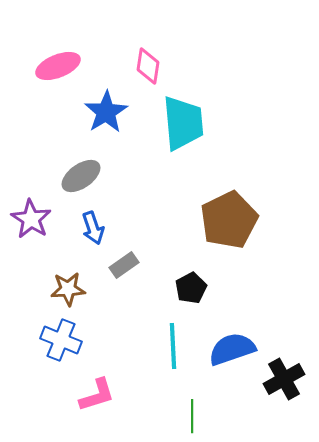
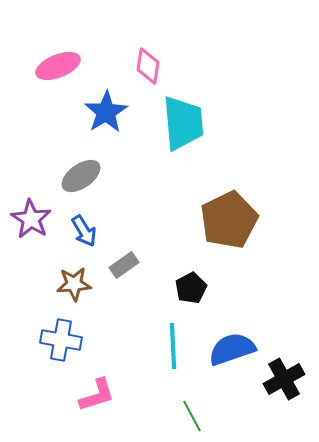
blue arrow: moved 9 px left, 3 px down; rotated 12 degrees counterclockwise
brown star: moved 6 px right, 5 px up
blue cross: rotated 12 degrees counterclockwise
green line: rotated 28 degrees counterclockwise
